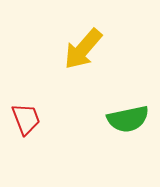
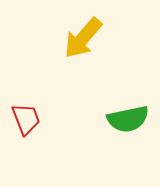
yellow arrow: moved 11 px up
